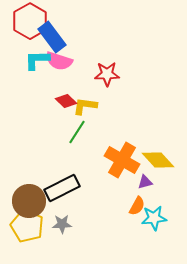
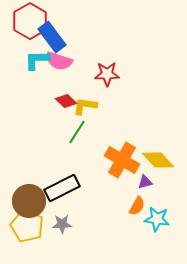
cyan star: moved 3 px right, 1 px down; rotated 15 degrees clockwise
